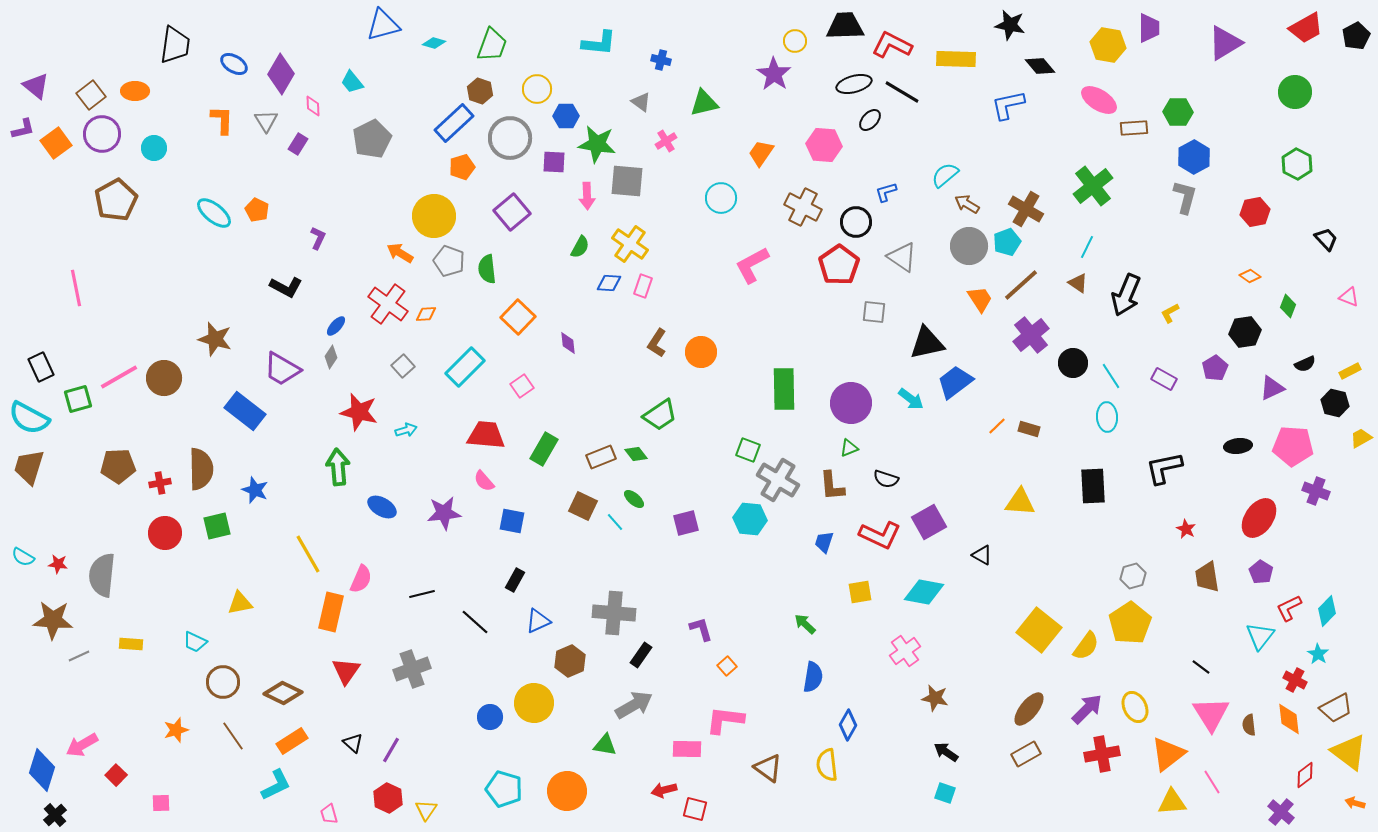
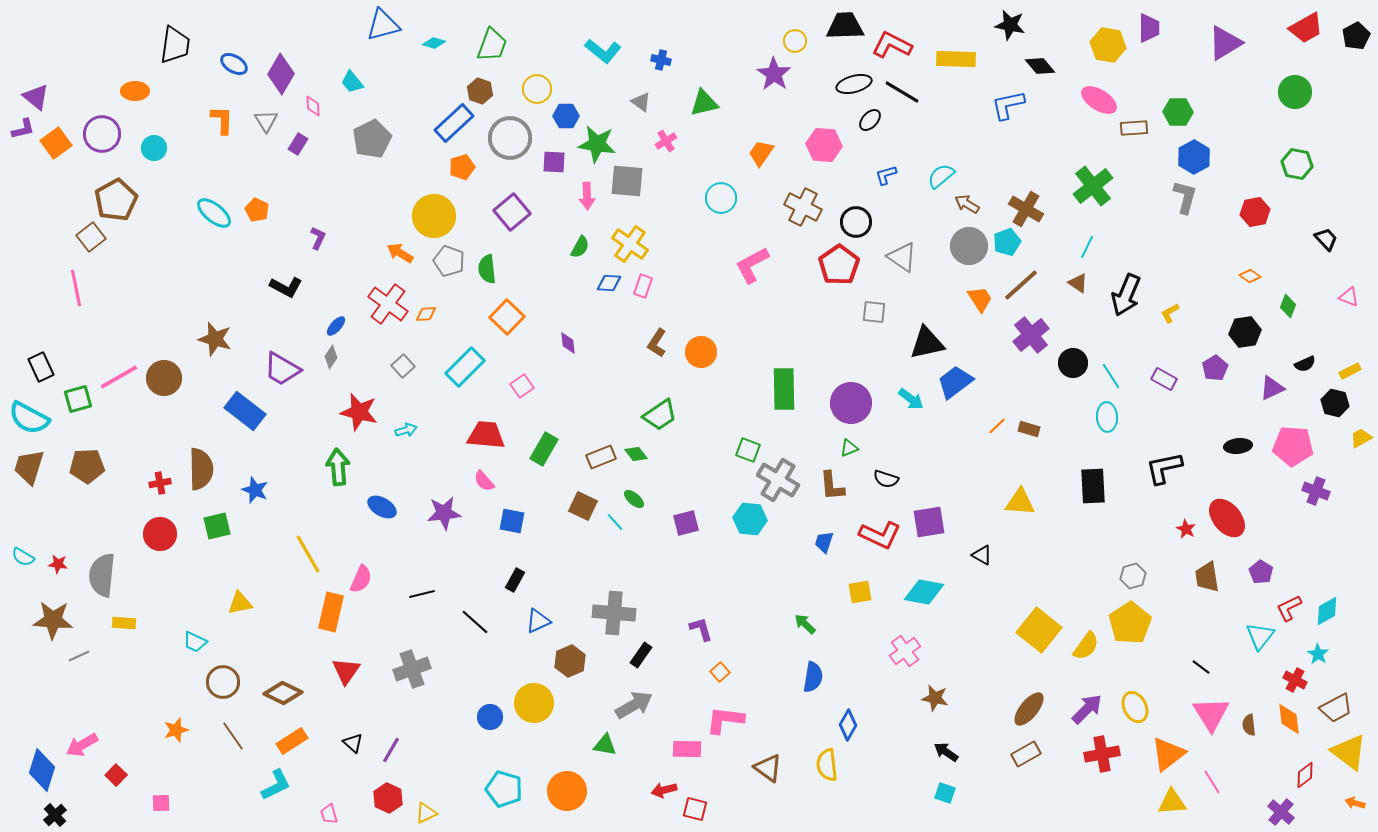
cyan L-shape at (599, 43): moved 4 px right, 8 px down; rotated 33 degrees clockwise
purple triangle at (36, 86): moved 11 px down
brown square at (91, 95): moved 142 px down
green hexagon at (1297, 164): rotated 16 degrees counterclockwise
cyan semicircle at (945, 175): moved 4 px left, 1 px down
blue L-shape at (886, 192): moved 17 px up
orange square at (518, 317): moved 11 px left
brown pentagon at (118, 466): moved 31 px left
red ellipse at (1259, 518): moved 32 px left; rotated 75 degrees counterclockwise
purple square at (929, 522): rotated 20 degrees clockwise
red circle at (165, 533): moved 5 px left, 1 px down
cyan diamond at (1327, 611): rotated 16 degrees clockwise
yellow rectangle at (131, 644): moved 7 px left, 21 px up
orange square at (727, 666): moved 7 px left, 6 px down
yellow triangle at (426, 810): moved 3 px down; rotated 30 degrees clockwise
